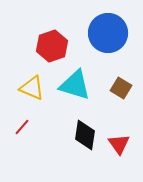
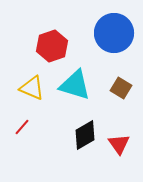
blue circle: moved 6 px right
black diamond: rotated 52 degrees clockwise
